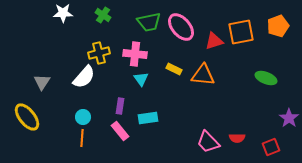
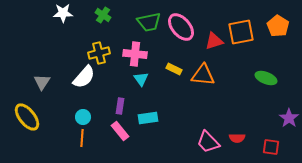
orange pentagon: rotated 20 degrees counterclockwise
red square: rotated 30 degrees clockwise
